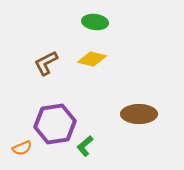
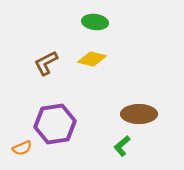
green L-shape: moved 37 px right
